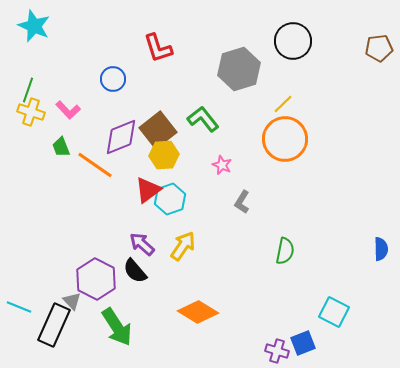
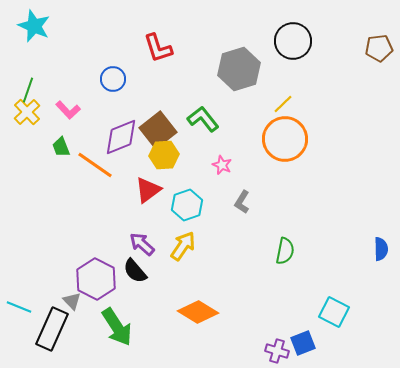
yellow cross: moved 4 px left; rotated 28 degrees clockwise
cyan hexagon: moved 17 px right, 6 px down
black rectangle: moved 2 px left, 4 px down
